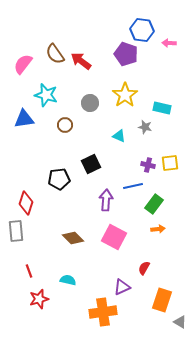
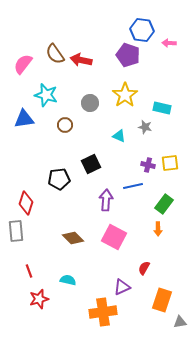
purple pentagon: moved 2 px right, 1 px down
red arrow: moved 1 px up; rotated 25 degrees counterclockwise
green rectangle: moved 10 px right
orange arrow: rotated 96 degrees clockwise
gray triangle: rotated 40 degrees counterclockwise
